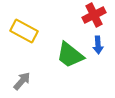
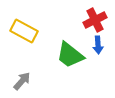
red cross: moved 1 px right, 5 px down
